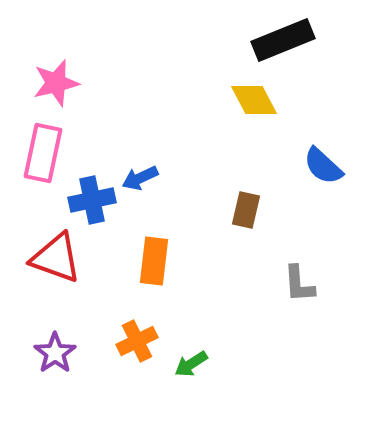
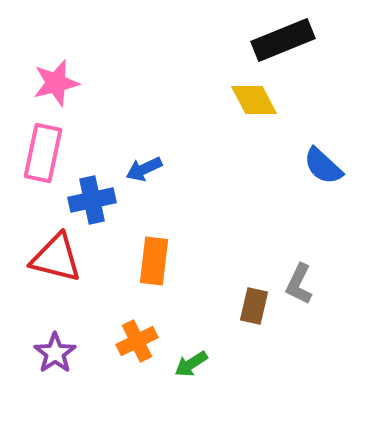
blue arrow: moved 4 px right, 9 px up
brown rectangle: moved 8 px right, 96 px down
red triangle: rotated 6 degrees counterclockwise
gray L-shape: rotated 30 degrees clockwise
